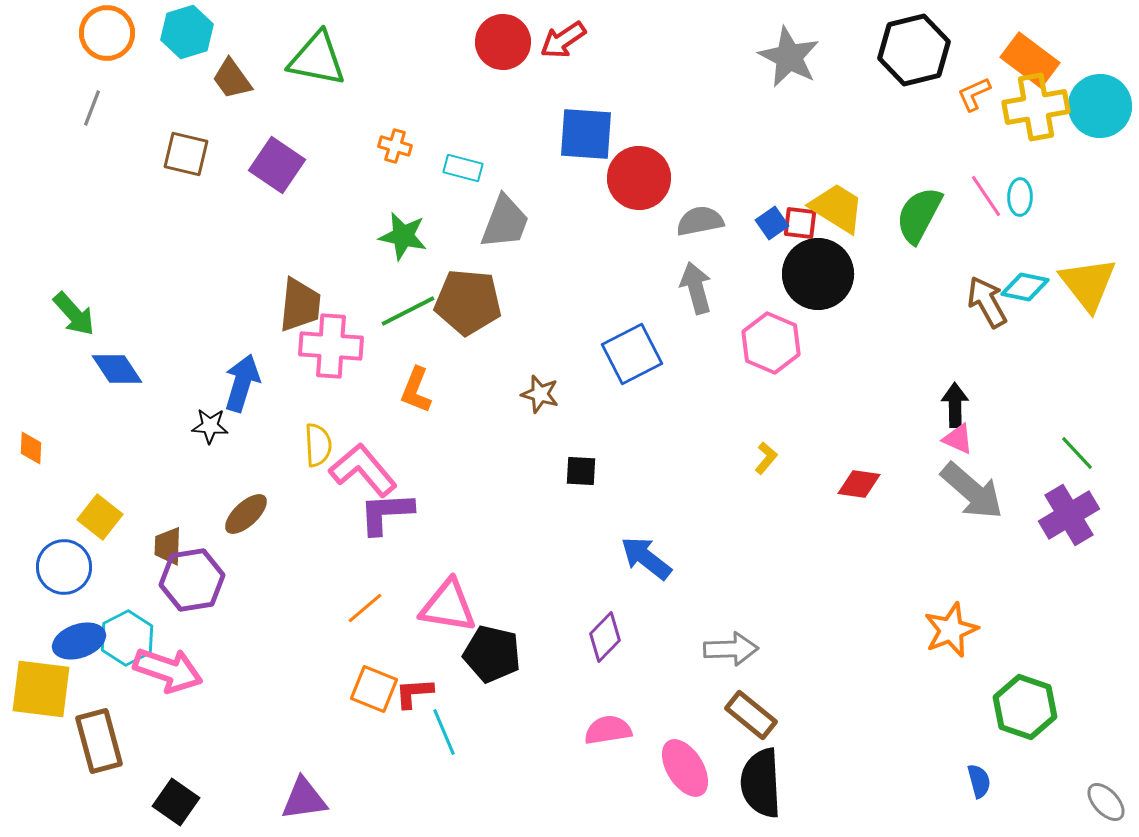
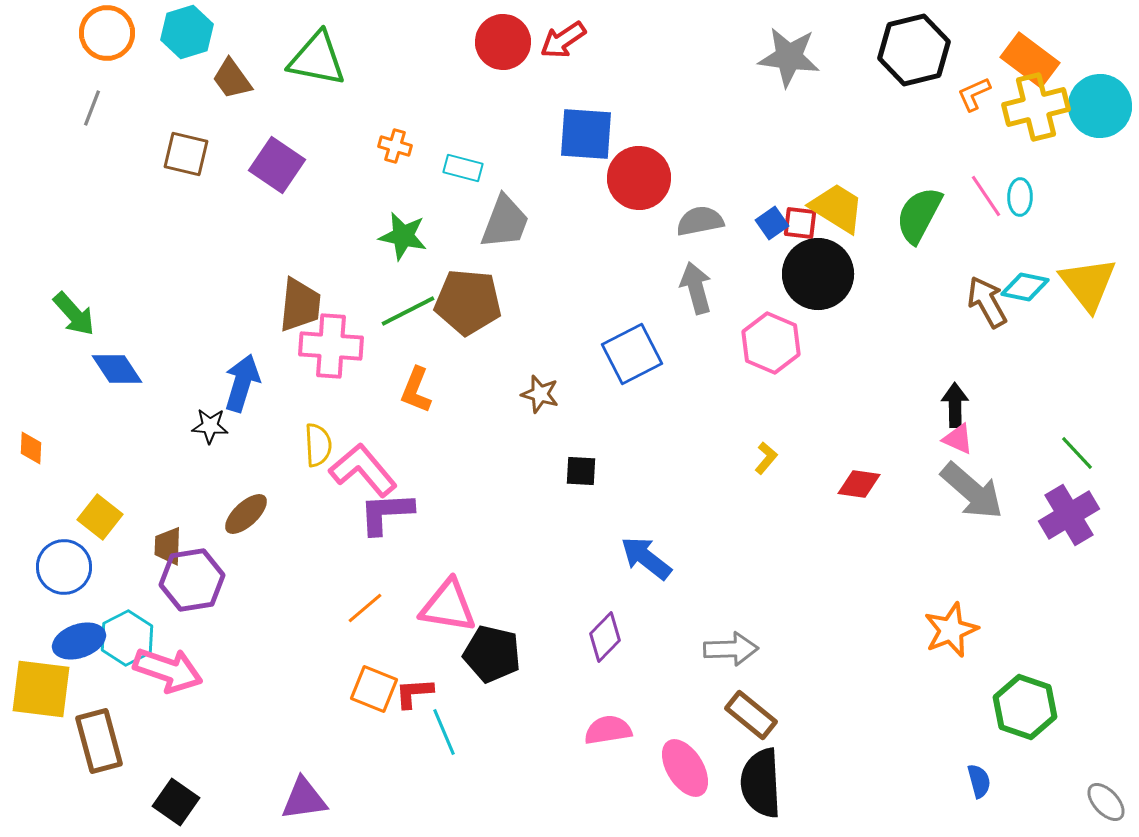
gray star at (789, 57): rotated 20 degrees counterclockwise
yellow cross at (1036, 107): rotated 4 degrees counterclockwise
